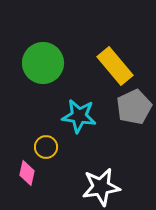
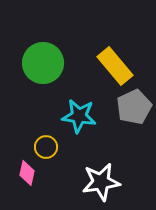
white star: moved 5 px up
